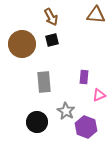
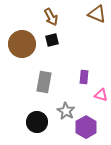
brown triangle: moved 1 px right, 1 px up; rotated 18 degrees clockwise
gray rectangle: rotated 15 degrees clockwise
pink triangle: moved 2 px right; rotated 40 degrees clockwise
purple hexagon: rotated 10 degrees clockwise
